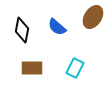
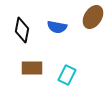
blue semicircle: rotated 30 degrees counterclockwise
cyan rectangle: moved 8 px left, 7 px down
